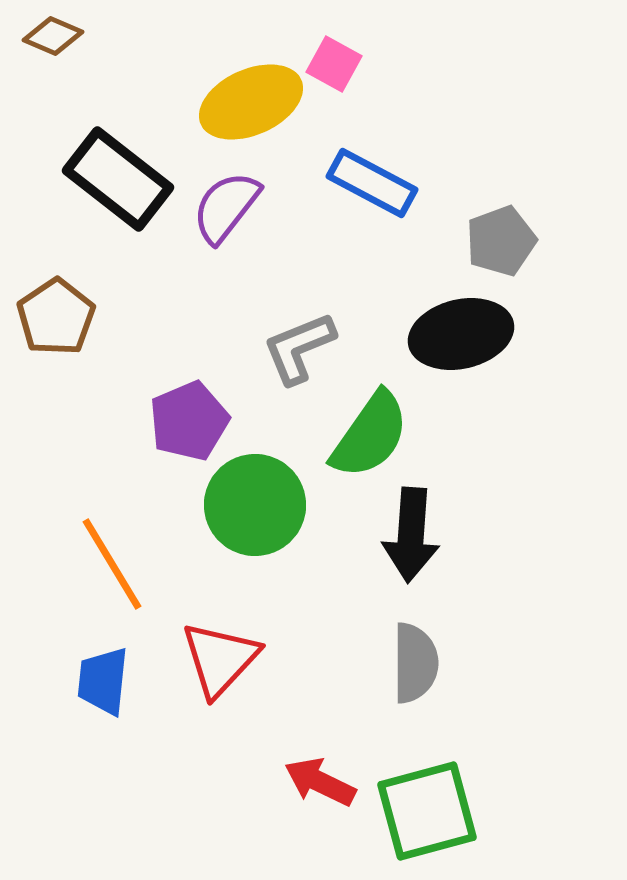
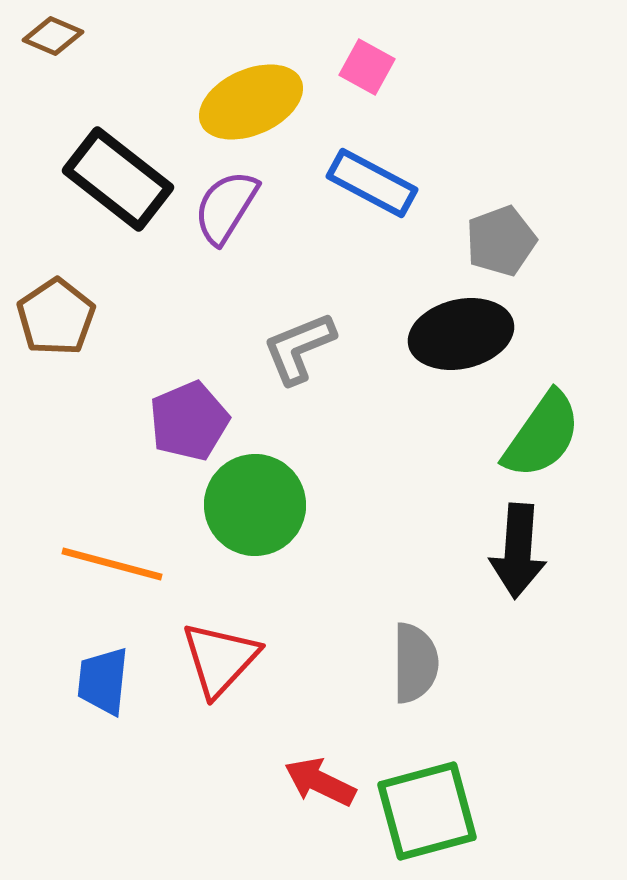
pink square: moved 33 px right, 3 px down
purple semicircle: rotated 6 degrees counterclockwise
green semicircle: moved 172 px right
black arrow: moved 107 px right, 16 px down
orange line: rotated 44 degrees counterclockwise
